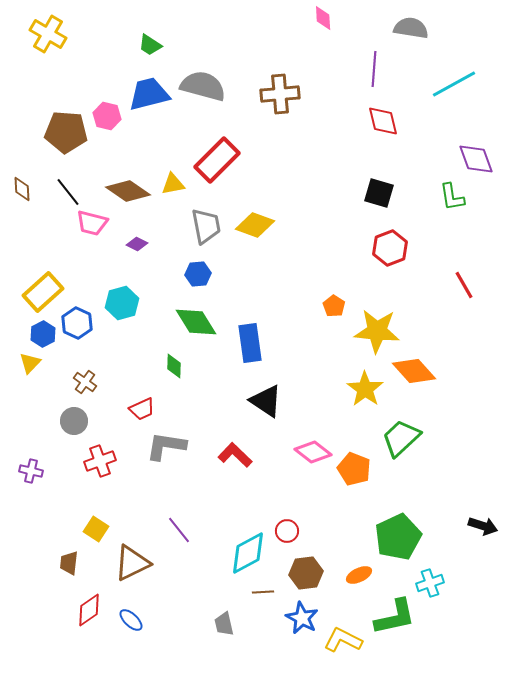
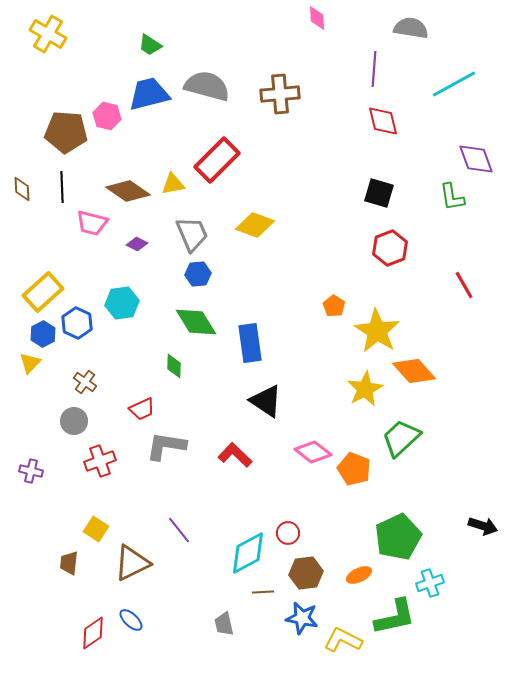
pink diamond at (323, 18): moved 6 px left
gray semicircle at (203, 86): moved 4 px right
black line at (68, 192): moved 6 px left, 5 px up; rotated 36 degrees clockwise
gray trapezoid at (206, 226): moved 14 px left, 8 px down; rotated 12 degrees counterclockwise
cyan hexagon at (122, 303): rotated 8 degrees clockwise
yellow star at (377, 331): rotated 27 degrees clockwise
yellow star at (365, 389): rotated 9 degrees clockwise
red circle at (287, 531): moved 1 px right, 2 px down
red diamond at (89, 610): moved 4 px right, 23 px down
blue star at (302, 618): rotated 16 degrees counterclockwise
